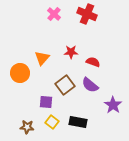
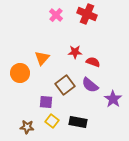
pink cross: moved 2 px right, 1 px down
red star: moved 4 px right
purple star: moved 6 px up
yellow square: moved 1 px up
